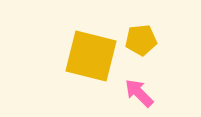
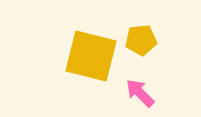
pink arrow: moved 1 px right
